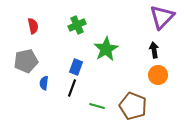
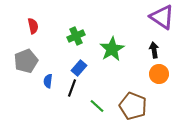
purple triangle: rotated 40 degrees counterclockwise
green cross: moved 1 px left, 11 px down
green star: moved 6 px right
gray pentagon: rotated 10 degrees counterclockwise
blue rectangle: moved 3 px right, 1 px down; rotated 21 degrees clockwise
orange circle: moved 1 px right, 1 px up
blue semicircle: moved 4 px right, 2 px up
green line: rotated 28 degrees clockwise
